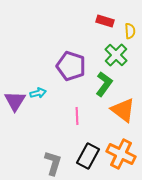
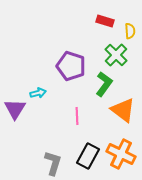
purple triangle: moved 8 px down
